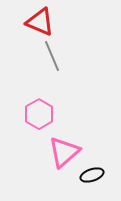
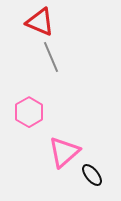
gray line: moved 1 px left, 1 px down
pink hexagon: moved 10 px left, 2 px up
black ellipse: rotated 70 degrees clockwise
